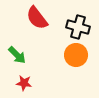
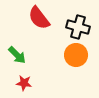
red semicircle: moved 2 px right
